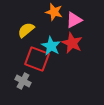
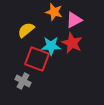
cyan star: rotated 30 degrees counterclockwise
